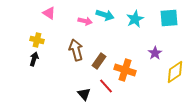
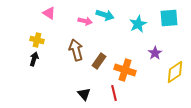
cyan star: moved 3 px right, 5 px down
red line: moved 8 px right, 7 px down; rotated 28 degrees clockwise
